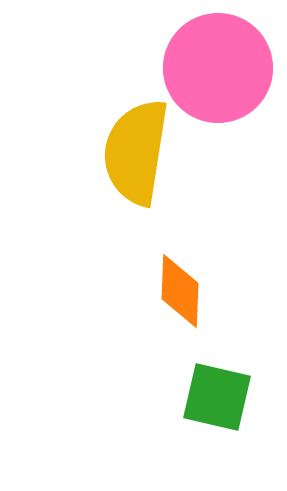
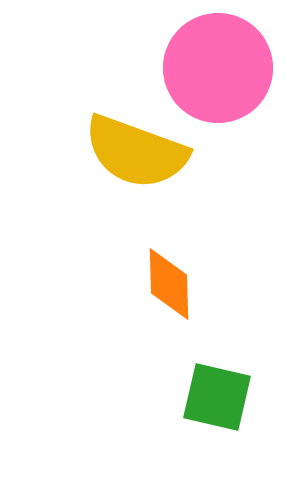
yellow semicircle: rotated 79 degrees counterclockwise
orange diamond: moved 11 px left, 7 px up; rotated 4 degrees counterclockwise
